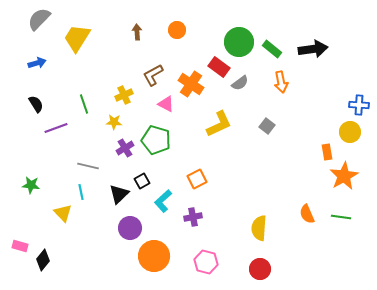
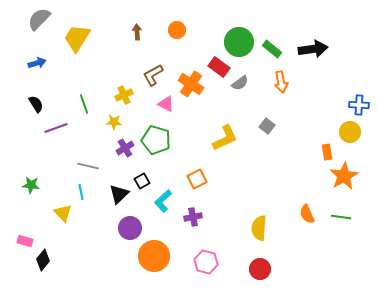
yellow L-shape at (219, 124): moved 6 px right, 14 px down
pink rectangle at (20, 246): moved 5 px right, 5 px up
